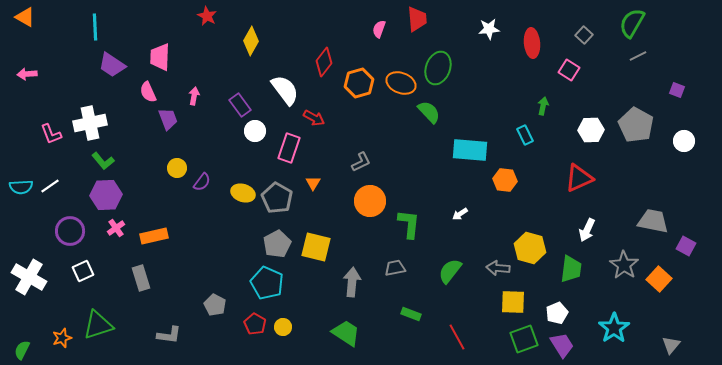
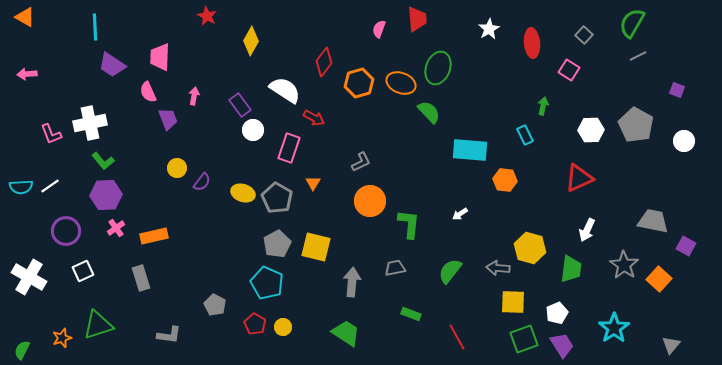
white star at (489, 29): rotated 25 degrees counterclockwise
white semicircle at (285, 90): rotated 20 degrees counterclockwise
white circle at (255, 131): moved 2 px left, 1 px up
purple circle at (70, 231): moved 4 px left
